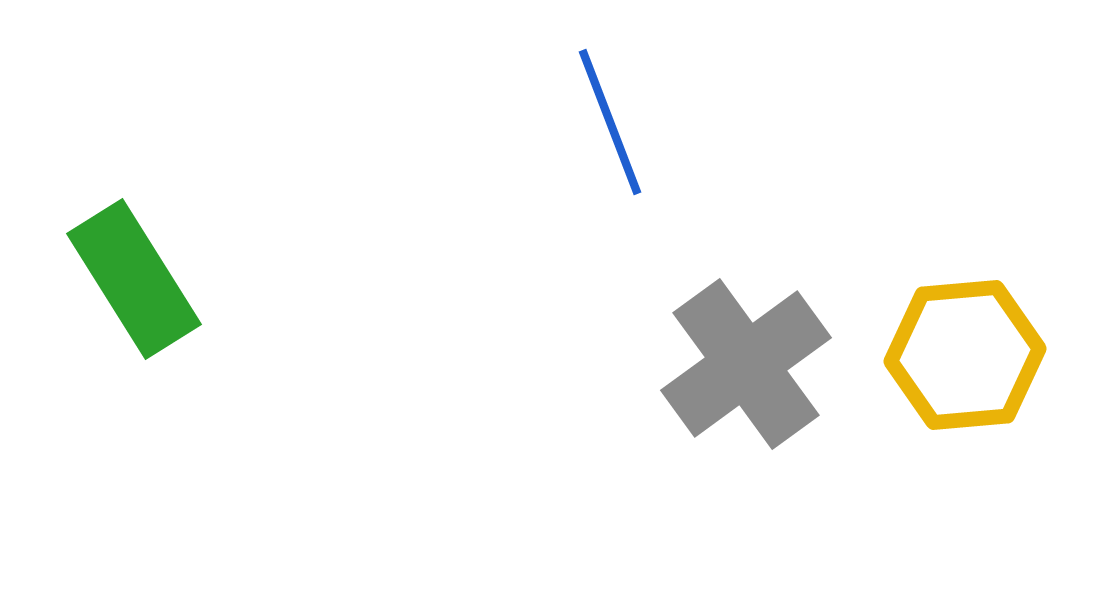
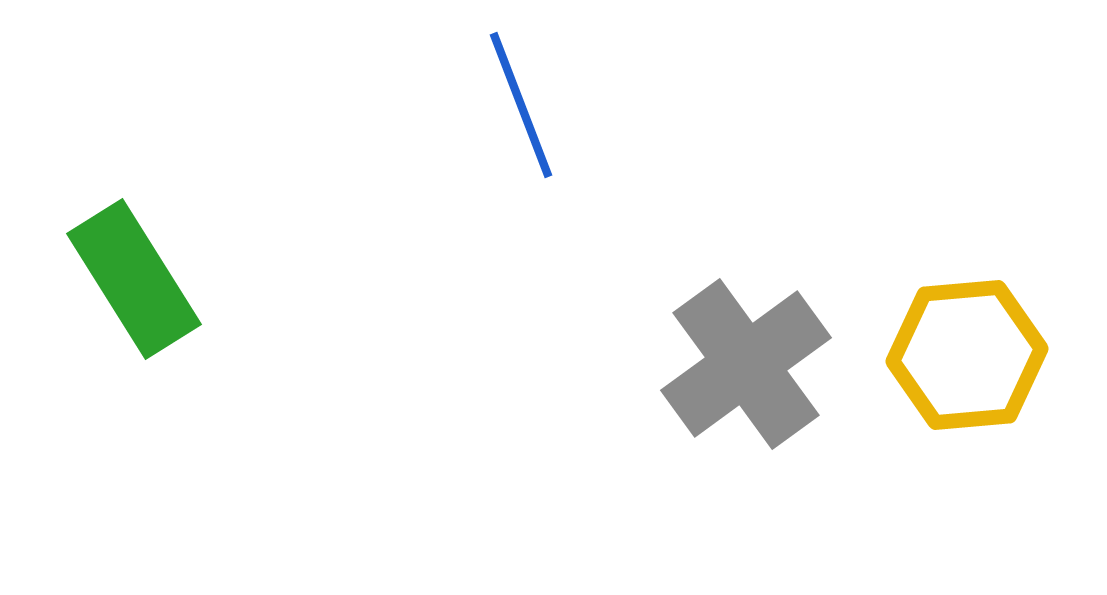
blue line: moved 89 px left, 17 px up
yellow hexagon: moved 2 px right
